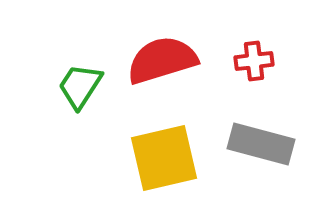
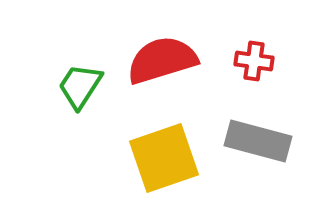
red cross: rotated 15 degrees clockwise
gray rectangle: moved 3 px left, 3 px up
yellow square: rotated 6 degrees counterclockwise
